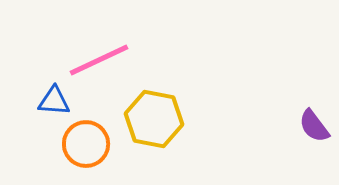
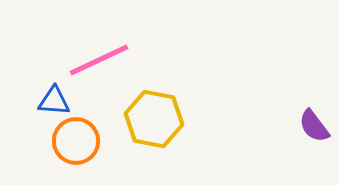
orange circle: moved 10 px left, 3 px up
